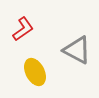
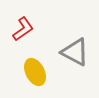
gray triangle: moved 2 px left, 2 px down
